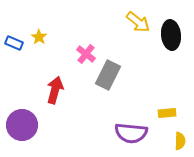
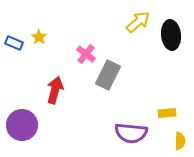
yellow arrow: rotated 80 degrees counterclockwise
